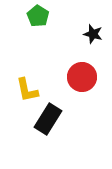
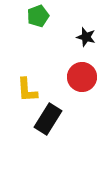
green pentagon: rotated 20 degrees clockwise
black star: moved 7 px left, 3 px down
yellow L-shape: rotated 8 degrees clockwise
